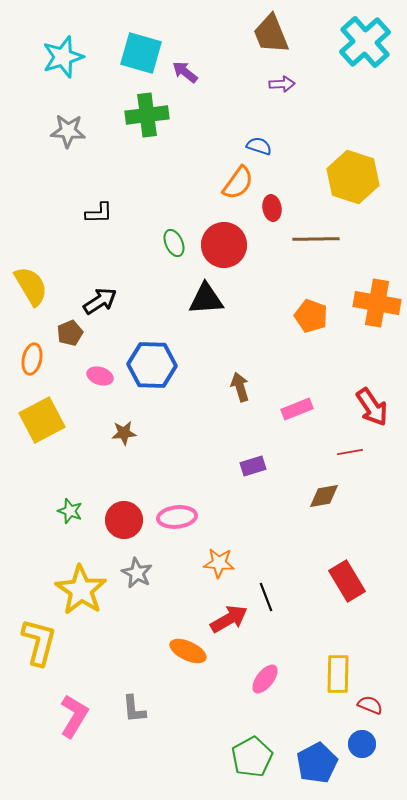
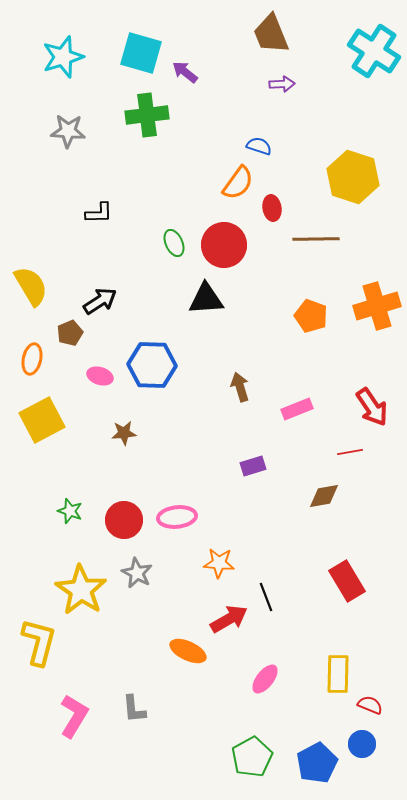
cyan cross at (365, 42): moved 9 px right, 9 px down; rotated 15 degrees counterclockwise
orange cross at (377, 303): moved 3 px down; rotated 27 degrees counterclockwise
